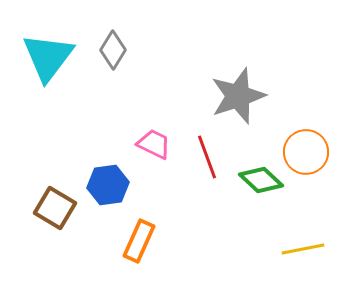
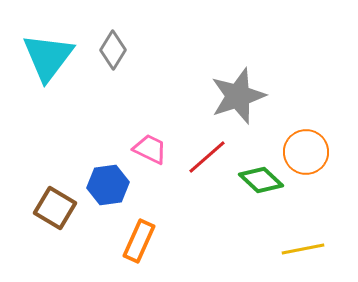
pink trapezoid: moved 4 px left, 5 px down
red line: rotated 69 degrees clockwise
